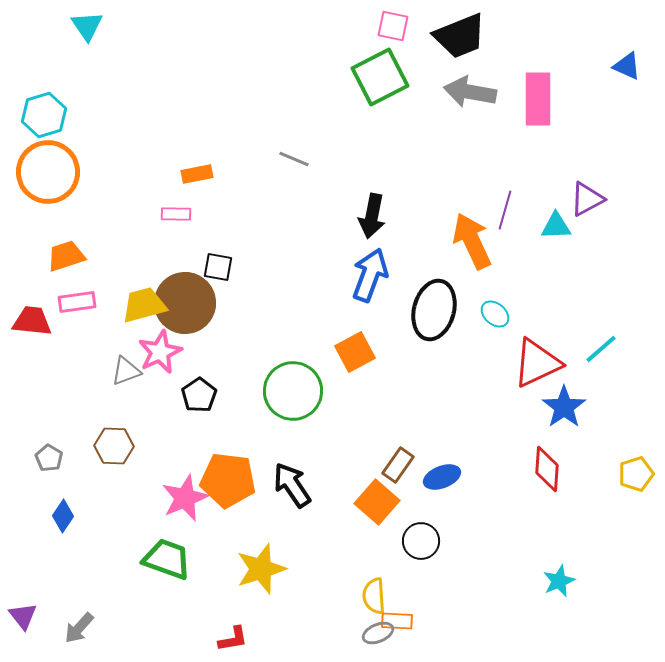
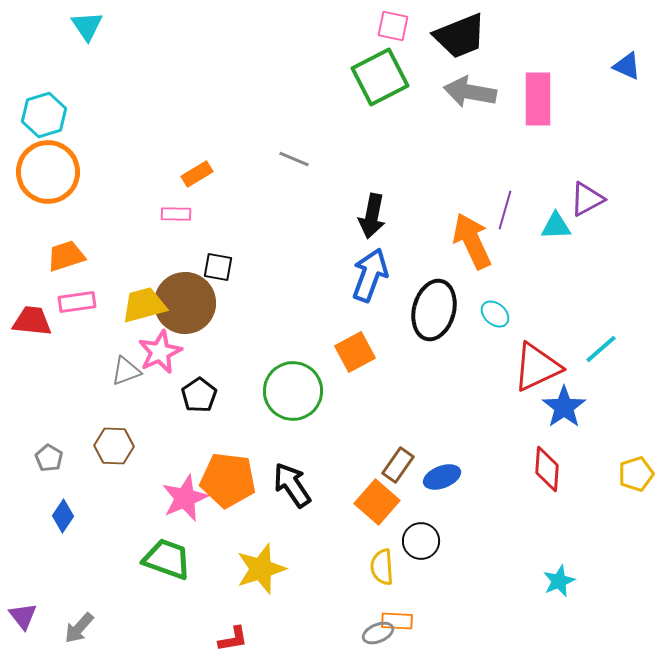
orange rectangle at (197, 174): rotated 20 degrees counterclockwise
red triangle at (537, 363): moved 4 px down
yellow semicircle at (374, 596): moved 8 px right, 29 px up
